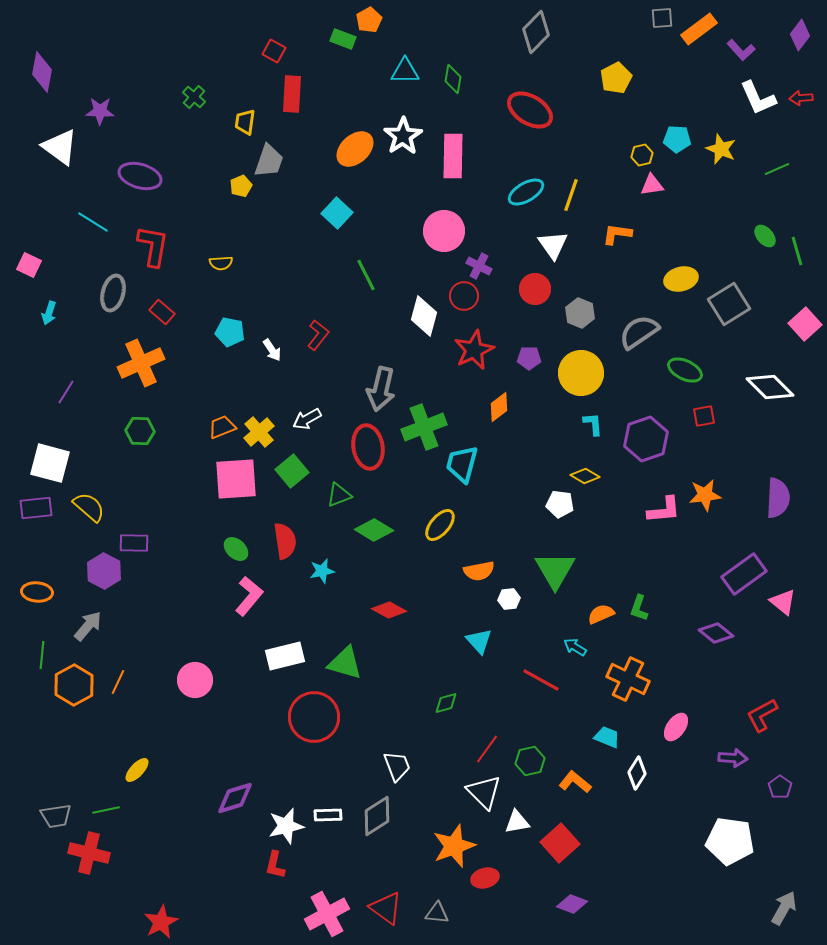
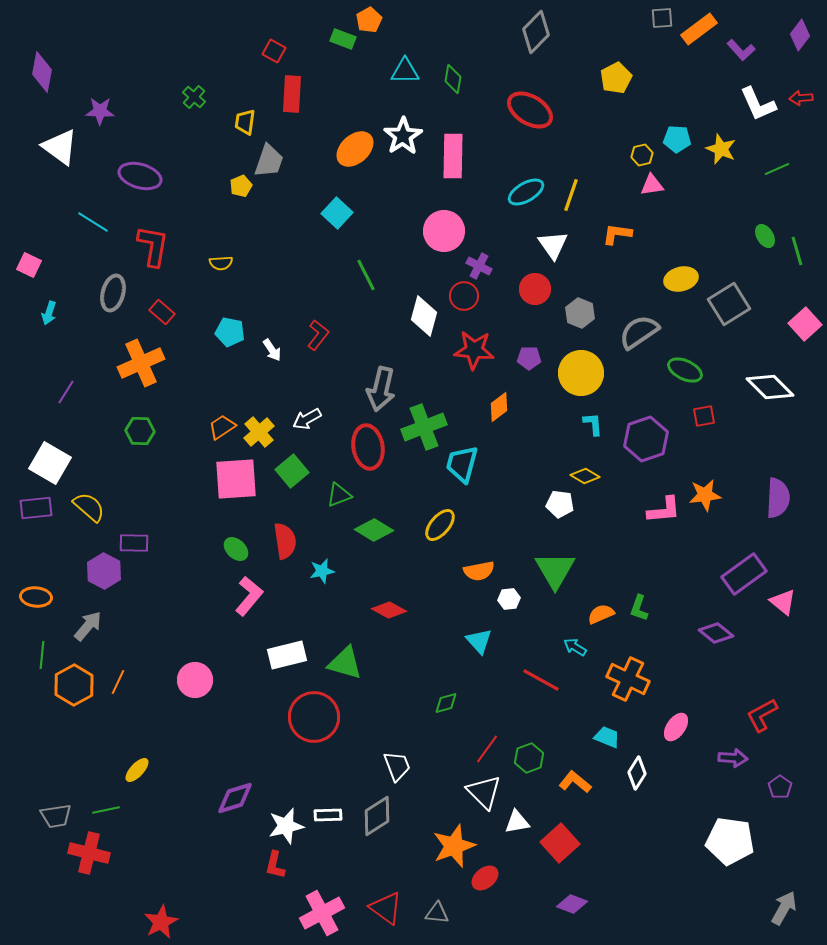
white L-shape at (758, 98): moved 6 px down
green ellipse at (765, 236): rotated 10 degrees clockwise
red star at (474, 350): rotated 30 degrees clockwise
orange trapezoid at (222, 427): rotated 12 degrees counterclockwise
white square at (50, 463): rotated 15 degrees clockwise
orange ellipse at (37, 592): moved 1 px left, 5 px down
white rectangle at (285, 656): moved 2 px right, 1 px up
green hexagon at (530, 761): moved 1 px left, 3 px up; rotated 8 degrees counterclockwise
red ellipse at (485, 878): rotated 24 degrees counterclockwise
pink cross at (327, 914): moved 5 px left, 1 px up
